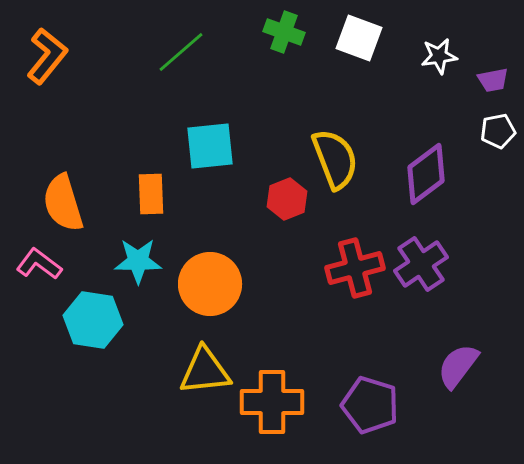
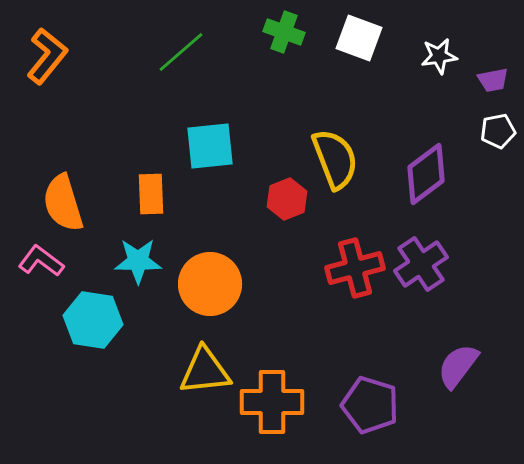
pink L-shape: moved 2 px right, 3 px up
